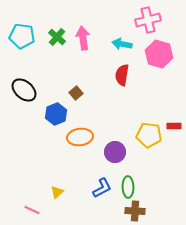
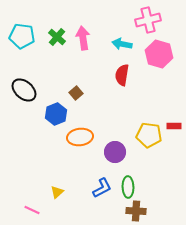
brown cross: moved 1 px right
